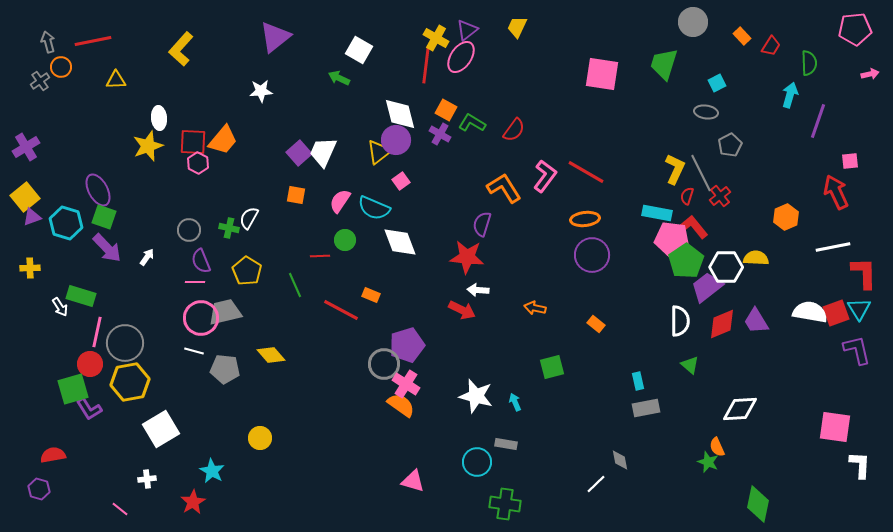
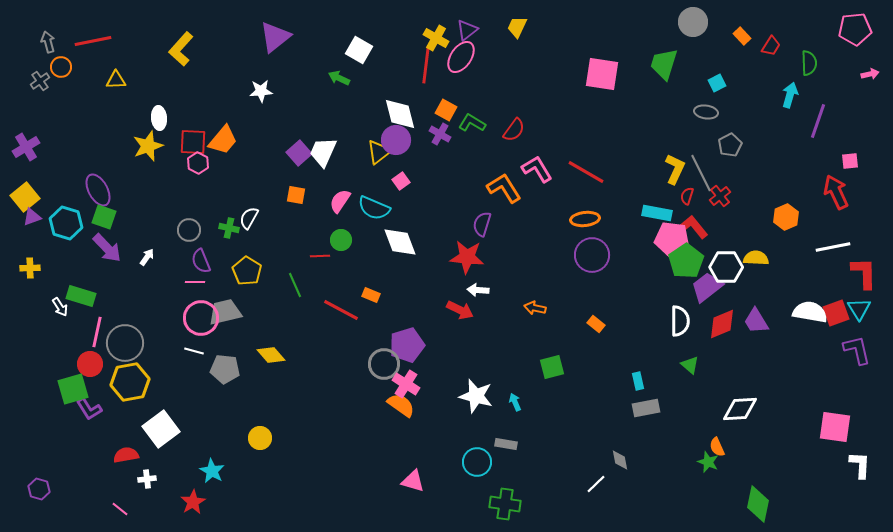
pink L-shape at (545, 176): moved 8 px left, 7 px up; rotated 68 degrees counterclockwise
green circle at (345, 240): moved 4 px left
red arrow at (462, 310): moved 2 px left
white square at (161, 429): rotated 6 degrees counterclockwise
red semicircle at (53, 455): moved 73 px right
